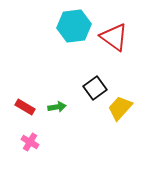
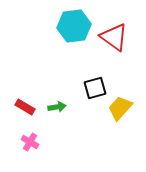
black square: rotated 20 degrees clockwise
